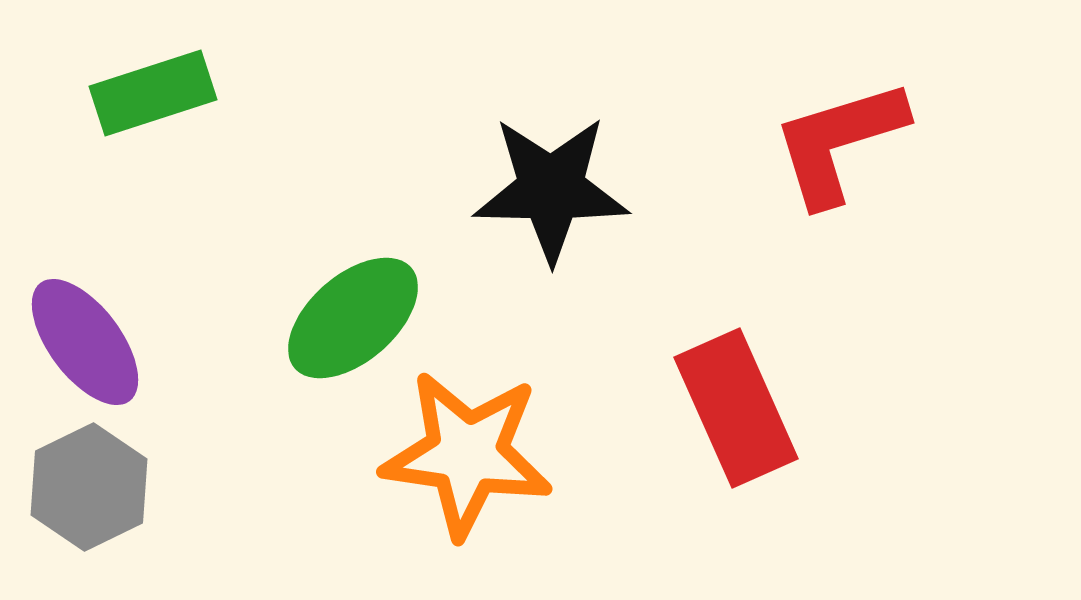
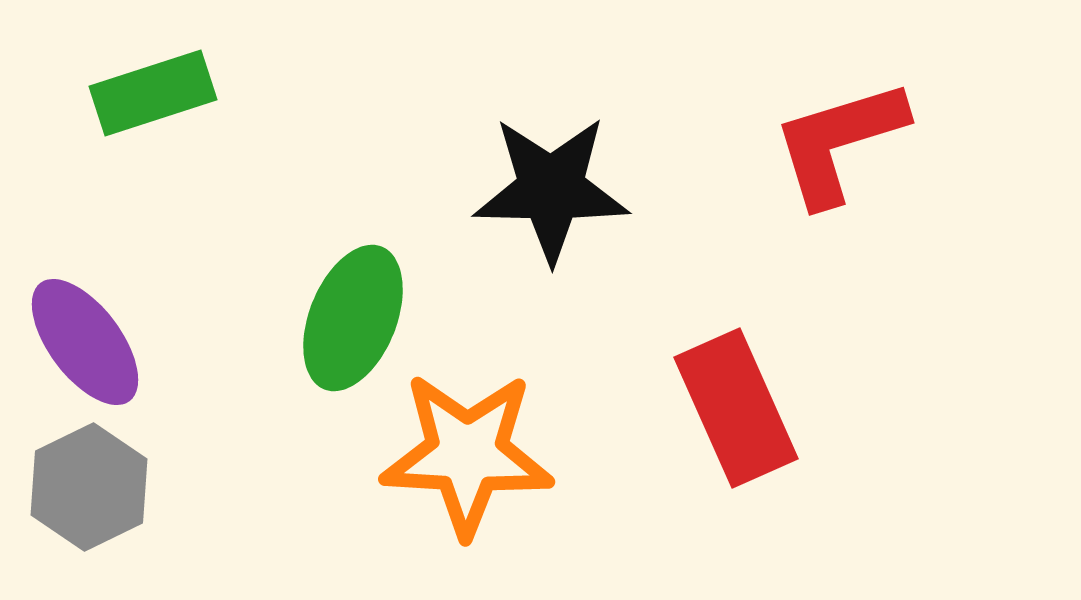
green ellipse: rotated 27 degrees counterclockwise
orange star: rotated 5 degrees counterclockwise
